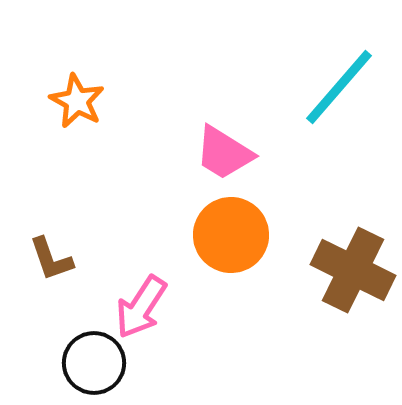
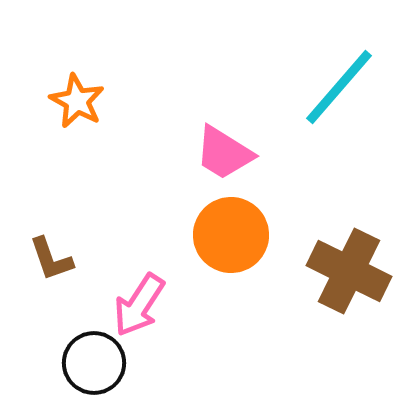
brown cross: moved 4 px left, 1 px down
pink arrow: moved 2 px left, 2 px up
